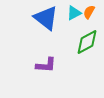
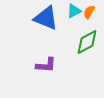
cyan triangle: moved 2 px up
blue triangle: rotated 16 degrees counterclockwise
